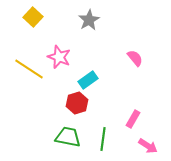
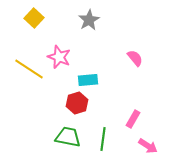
yellow square: moved 1 px right, 1 px down
cyan rectangle: rotated 30 degrees clockwise
